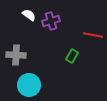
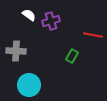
gray cross: moved 4 px up
